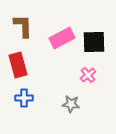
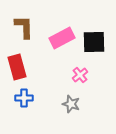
brown L-shape: moved 1 px right, 1 px down
red rectangle: moved 1 px left, 2 px down
pink cross: moved 8 px left
gray star: rotated 12 degrees clockwise
